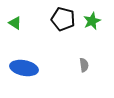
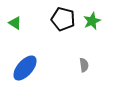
blue ellipse: moved 1 px right; rotated 60 degrees counterclockwise
